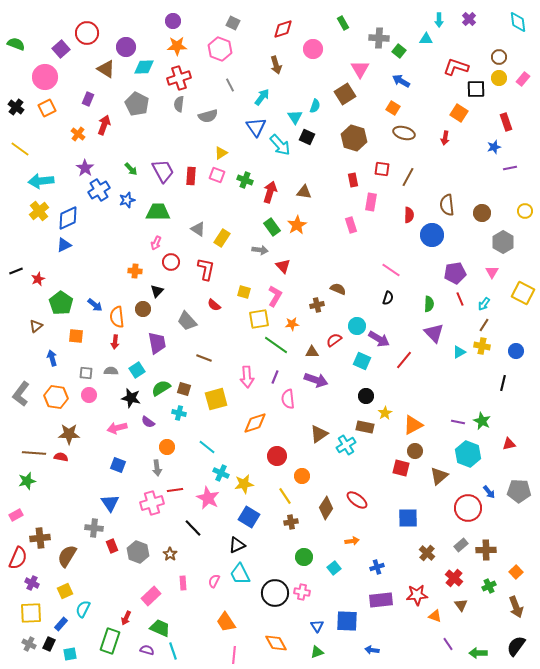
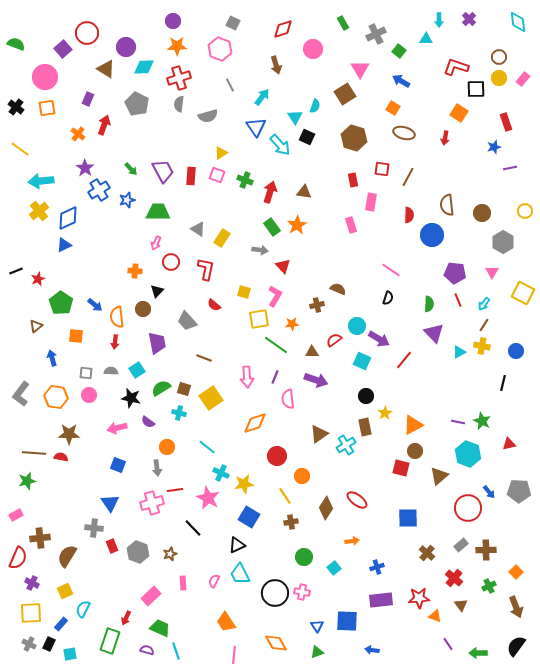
gray cross at (379, 38): moved 3 px left, 4 px up; rotated 30 degrees counterclockwise
purple square at (61, 49): moved 2 px right
orange square at (47, 108): rotated 18 degrees clockwise
purple pentagon at (455, 273): rotated 15 degrees clockwise
red line at (460, 299): moved 2 px left, 1 px down
yellow square at (216, 399): moved 5 px left, 1 px up; rotated 20 degrees counterclockwise
brown rectangle at (365, 427): rotated 66 degrees clockwise
brown star at (170, 554): rotated 16 degrees clockwise
red star at (417, 595): moved 2 px right, 3 px down
cyan line at (173, 651): moved 3 px right
